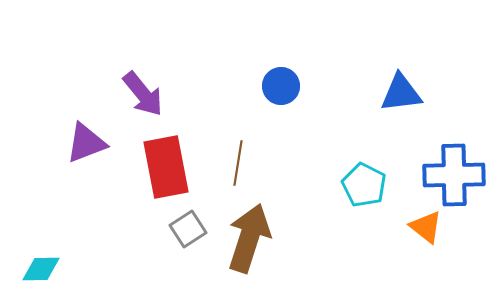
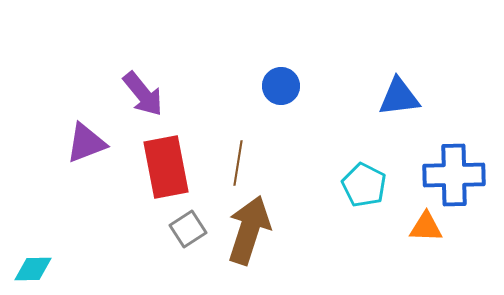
blue triangle: moved 2 px left, 4 px down
orange triangle: rotated 36 degrees counterclockwise
brown arrow: moved 8 px up
cyan diamond: moved 8 px left
